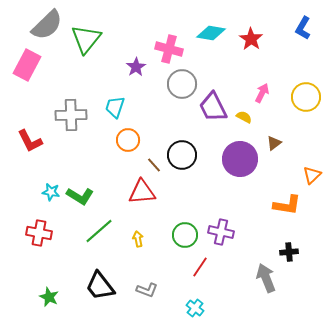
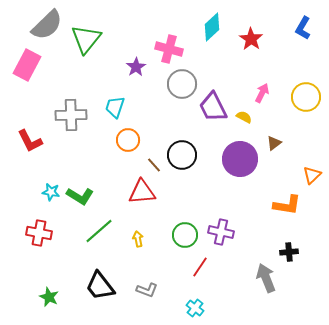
cyan diamond: moved 1 px right, 6 px up; rotated 52 degrees counterclockwise
